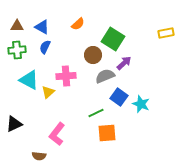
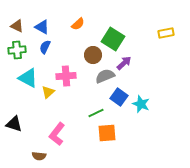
brown triangle: rotated 24 degrees clockwise
cyan triangle: moved 1 px left, 2 px up
black triangle: rotated 42 degrees clockwise
